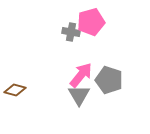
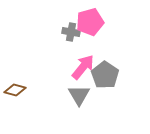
pink pentagon: moved 1 px left
pink arrow: moved 2 px right, 8 px up
gray pentagon: moved 4 px left, 5 px up; rotated 16 degrees clockwise
